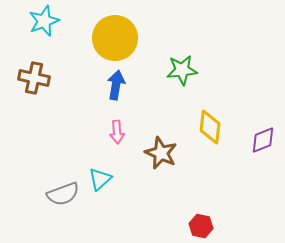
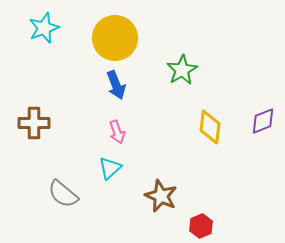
cyan star: moved 7 px down
green star: rotated 24 degrees counterclockwise
brown cross: moved 45 px down; rotated 12 degrees counterclockwise
blue arrow: rotated 148 degrees clockwise
pink arrow: rotated 15 degrees counterclockwise
purple diamond: moved 19 px up
brown star: moved 43 px down
cyan triangle: moved 10 px right, 11 px up
gray semicircle: rotated 60 degrees clockwise
red hexagon: rotated 25 degrees clockwise
